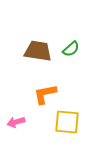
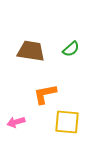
brown trapezoid: moved 7 px left
